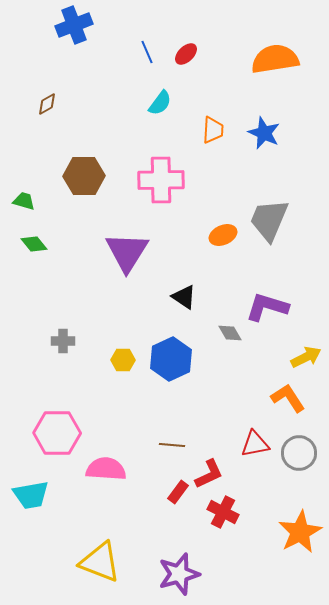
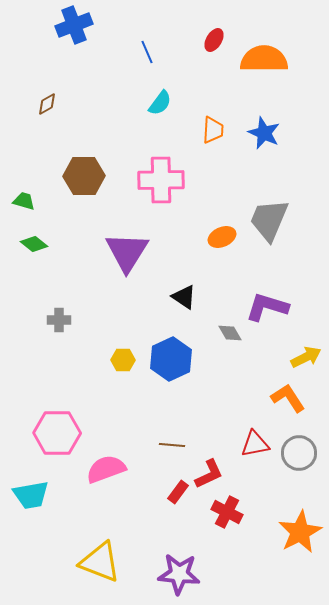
red ellipse: moved 28 px right, 14 px up; rotated 15 degrees counterclockwise
orange semicircle: moved 11 px left; rotated 9 degrees clockwise
orange ellipse: moved 1 px left, 2 px down
green diamond: rotated 12 degrees counterclockwise
gray cross: moved 4 px left, 21 px up
pink semicircle: rotated 24 degrees counterclockwise
red cross: moved 4 px right
purple star: rotated 21 degrees clockwise
